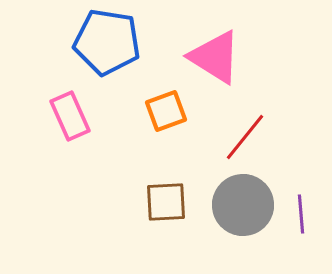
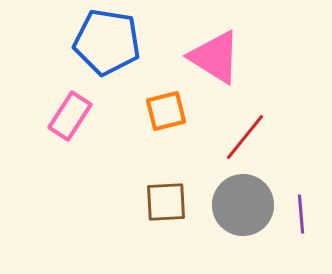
orange square: rotated 6 degrees clockwise
pink rectangle: rotated 57 degrees clockwise
